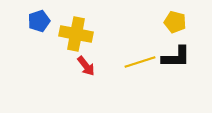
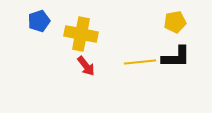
yellow pentagon: rotated 25 degrees counterclockwise
yellow cross: moved 5 px right
yellow line: rotated 12 degrees clockwise
